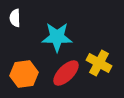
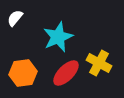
white semicircle: rotated 42 degrees clockwise
cyan star: moved 1 px right; rotated 24 degrees counterclockwise
orange hexagon: moved 1 px left, 1 px up
